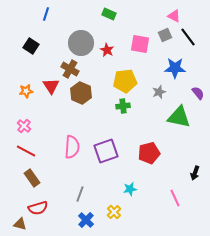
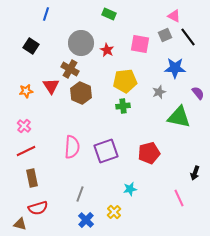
red line: rotated 54 degrees counterclockwise
brown rectangle: rotated 24 degrees clockwise
pink line: moved 4 px right
